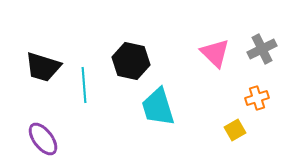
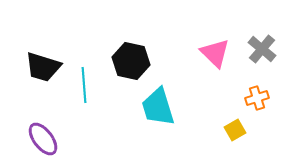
gray cross: rotated 24 degrees counterclockwise
